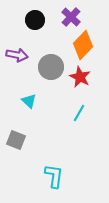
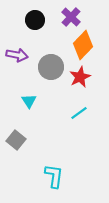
red star: rotated 20 degrees clockwise
cyan triangle: rotated 14 degrees clockwise
cyan line: rotated 24 degrees clockwise
gray square: rotated 18 degrees clockwise
